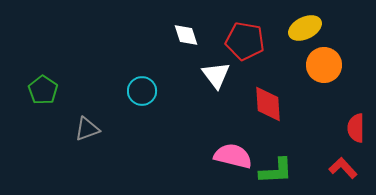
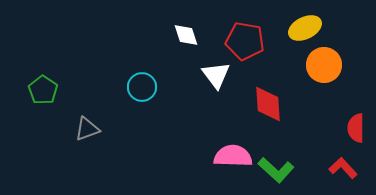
cyan circle: moved 4 px up
pink semicircle: rotated 12 degrees counterclockwise
green L-shape: moved 1 px up; rotated 45 degrees clockwise
